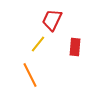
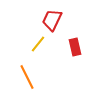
red rectangle: rotated 18 degrees counterclockwise
orange line: moved 3 px left, 2 px down
